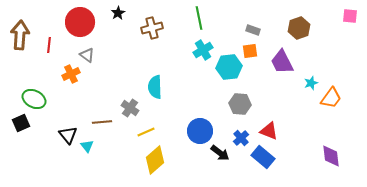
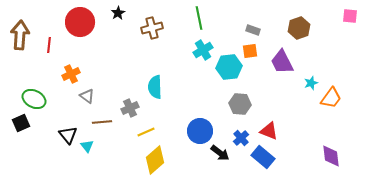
gray triangle: moved 41 px down
gray cross: rotated 30 degrees clockwise
